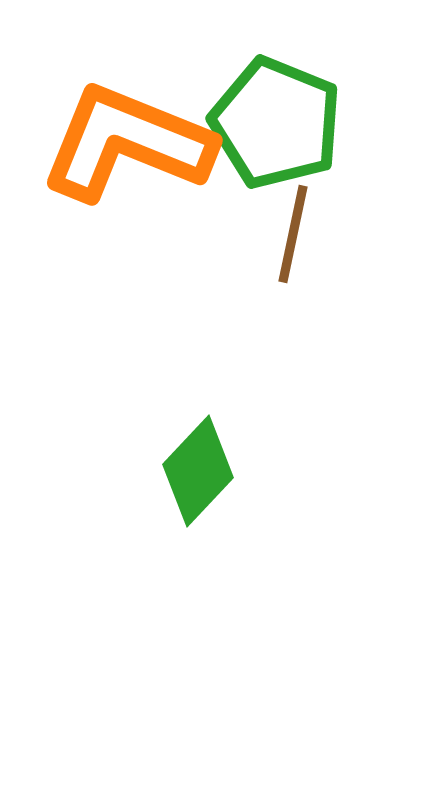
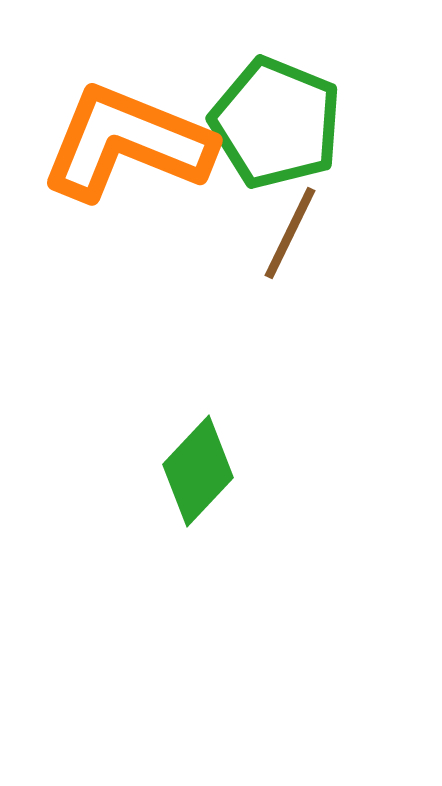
brown line: moved 3 px left, 1 px up; rotated 14 degrees clockwise
